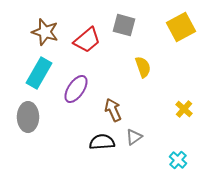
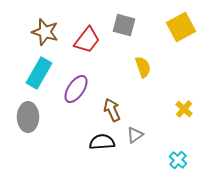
red trapezoid: rotated 12 degrees counterclockwise
brown arrow: moved 1 px left
gray triangle: moved 1 px right, 2 px up
